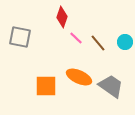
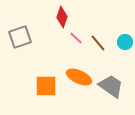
gray square: rotated 30 degrees counterclockwise
